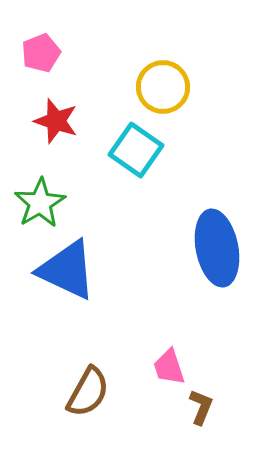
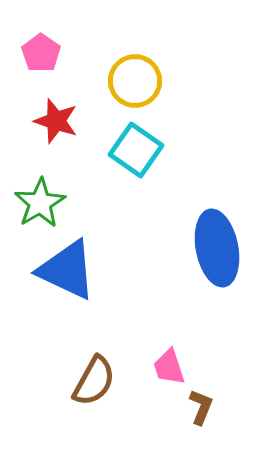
pink pentagon: rotated 15 degrees counterclockwise
yellow circle: moved 28 px left, 6 px up
brown semicircle: moved 6 px right, 11 px up
